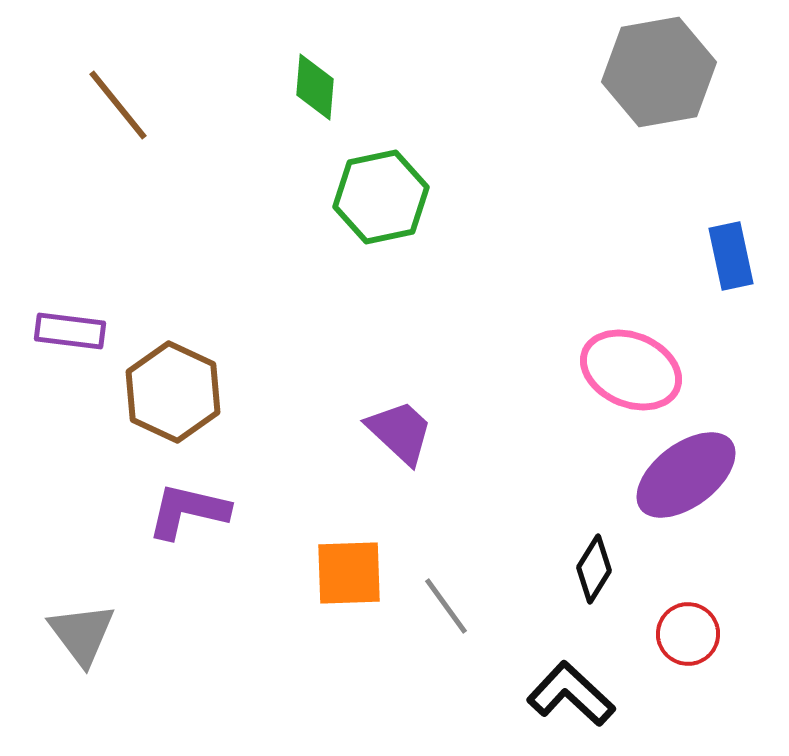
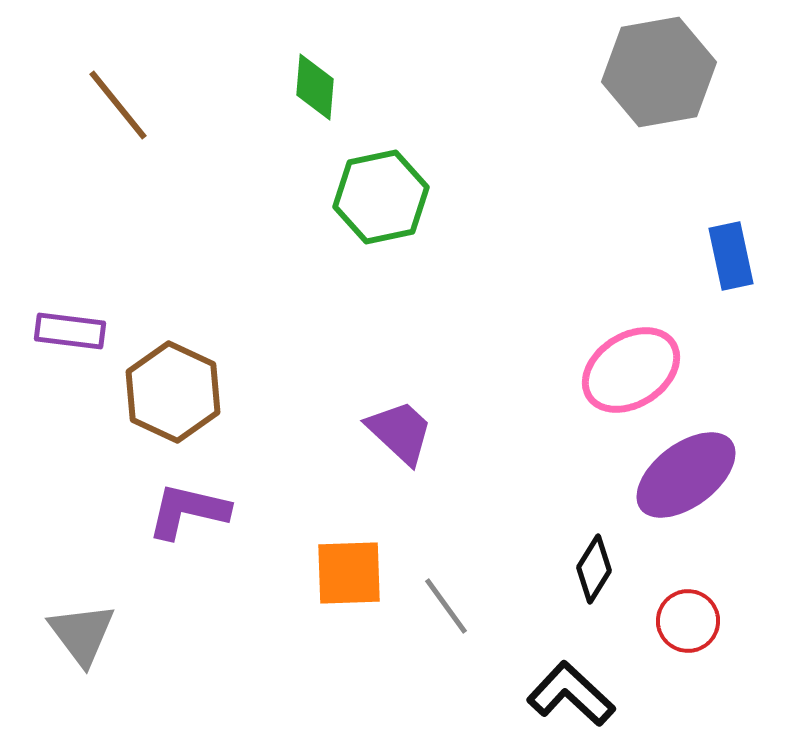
pink ellipse: rotated 56 degrees counterclockwise
red circle: moved 13 px up
